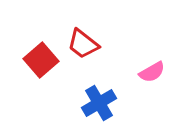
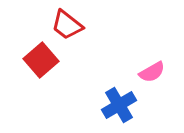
red trapezoid: moved 16 px left, 19 px up
blue cross: moved 20 px right, 2 px down
